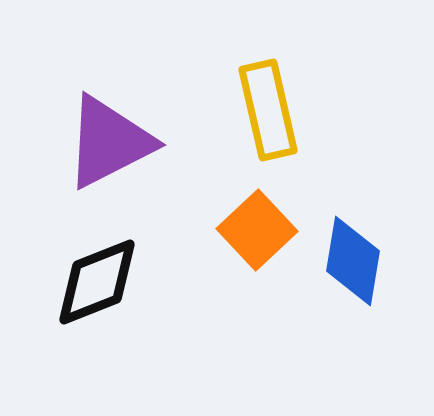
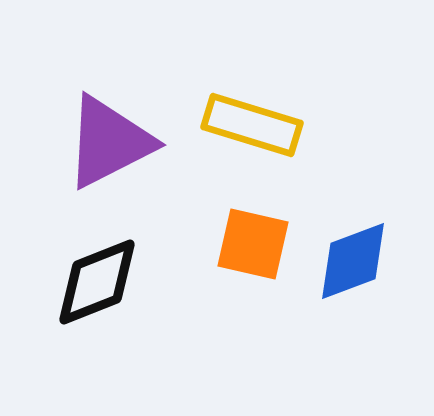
yellow rectangle: moved 16 px left, 15 px down; rotated 60 degrees counterclockwise
orange square: moved 4 px left, 14 px down; rotated 34 degrees counterclockwise
blue diamond: rotated 60 degrees clockwise
